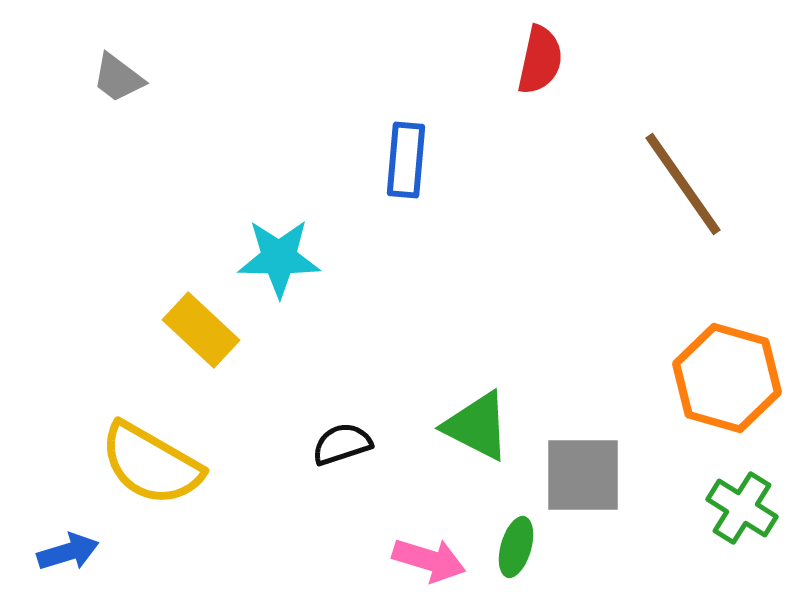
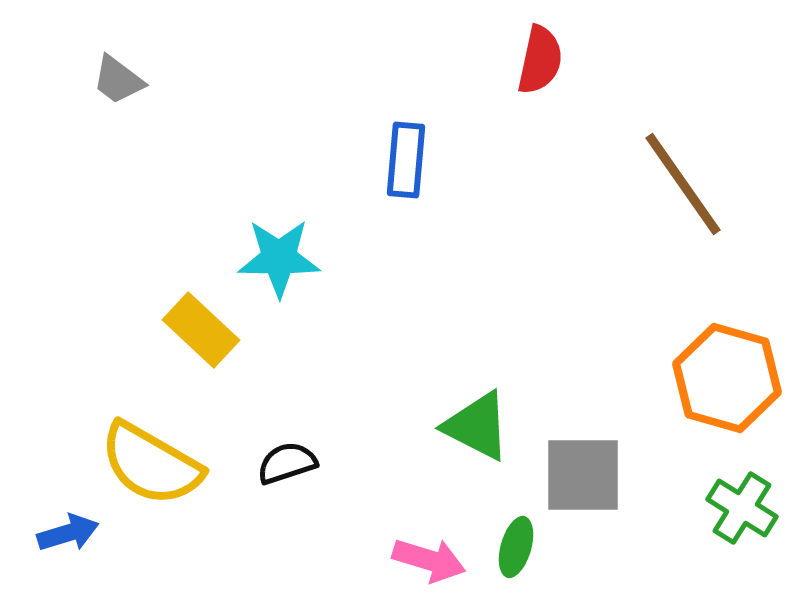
gray trapezoid: moved 2 px down
black semicircle: moved 55 px left, 19 px down
blue arrow: moved 19 px up
